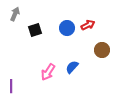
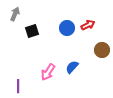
black square: moved 3 px left, 1 px down
purple line: moved 7 px right
